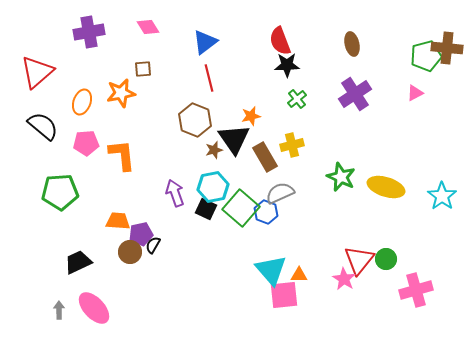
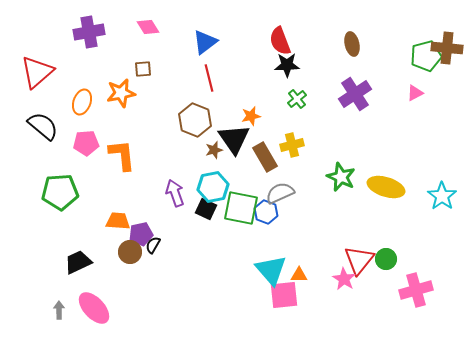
green square at (241, 208): rotated 30 degrees counterclockwise
